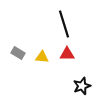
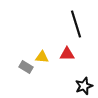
black line: moved 12 px right
gray rectangle: moved 8 px right, 14 px down
black star: moved 2 px right
